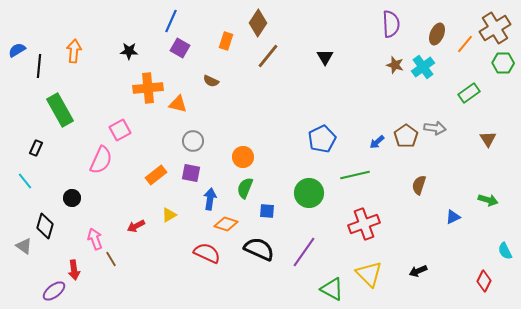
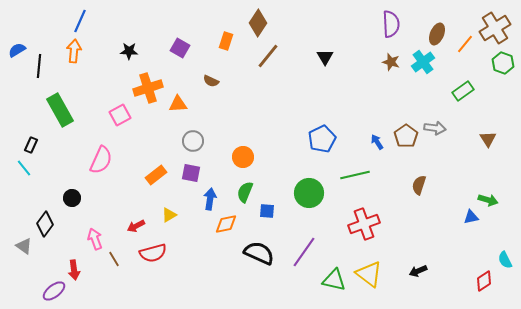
blue line at (171, 21): moved 91 px left
green hexagon at (503, 63): rotated 20 degrees clockwise
brown star at (395, 65): moved 4 px left, 3 px up
cyan cross at (423, 67): moved 5 px up
orange cross at (148, 88): rotated 12 degrees counterclockwise
green rectangle at (469, 93): moved 6 px left, 2 px up
orange triangle at (178, 104): rotated 18 degrees counterclockwise
pink square at (120, 130): moved 15 px up
blue arrow at (377, 142): rotated 98 degrees clockwise
black rectangle at (36, 148): moved 5 px left, 3 px up
cyan line at (25, 181): moved 1 px left, 13 px up
green semicircle at (245, 188): moved 4 px down
blue triangle at (453, 217): moved 18 px right; rotated 14 degrees clockwise
orange diamond at (226, 224): rotated 30 degrees counterclockwise
black diamond at (45, 226): moved 2 px up; rotated 20 degrees clockwise
black semicircle at (259, 249): moved 4 px down
cyan semicircle at (505, 251): moved 9 px down
red semicircle at (207, 253): moved 54 px left; rotated 140 degrees clockwise
brown line at (111, 259): moved 3 px right
yellow triangle at (369, 274): rotated 8 degrees counterclockwise
red diamond at (484, 281): rotated 30 degrees clockwise
green triangle at (332, 289): moved 2 px right, 9 px up; rotated 15 degrees counterclockwise
